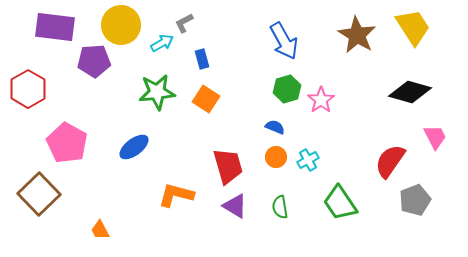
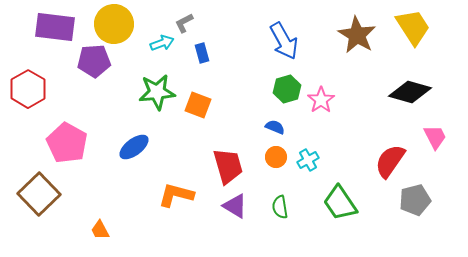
yellow circle: moved 7 px left, 1 px up
cyan arrow: rotated 10 degrees clockwise
blue rectangle: moved 6 px up
orange square: moved 8 px left, 6 px down; rotated 12 degrees counterclockwise
gray pentagon: rotated 8 degrees clockwise
